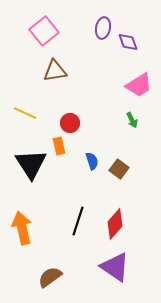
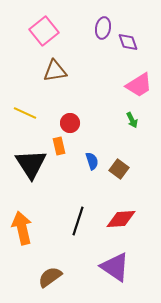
red diamond: moved 6 px right, 5 px up; rotated 44 degrees clockwise
